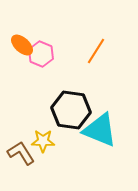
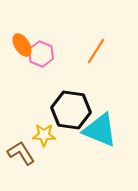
orange ellipse: rotated 15 degrees clockwise
yellow star: moved 1 px right, 6 px up
